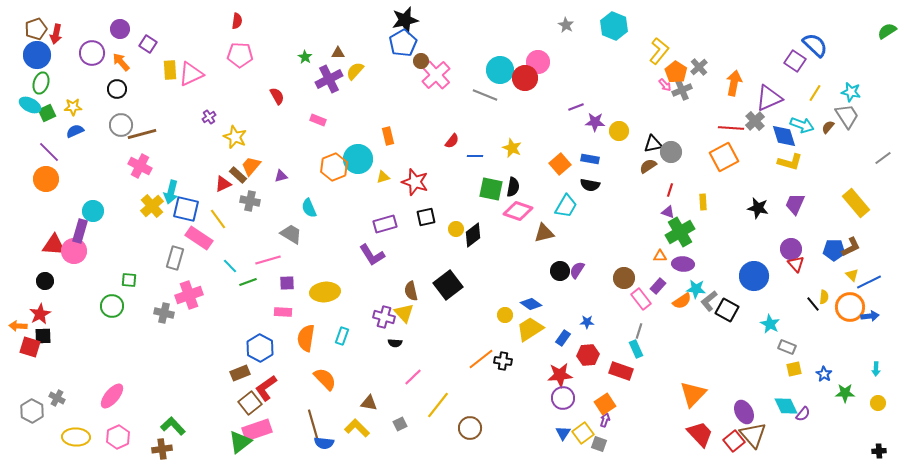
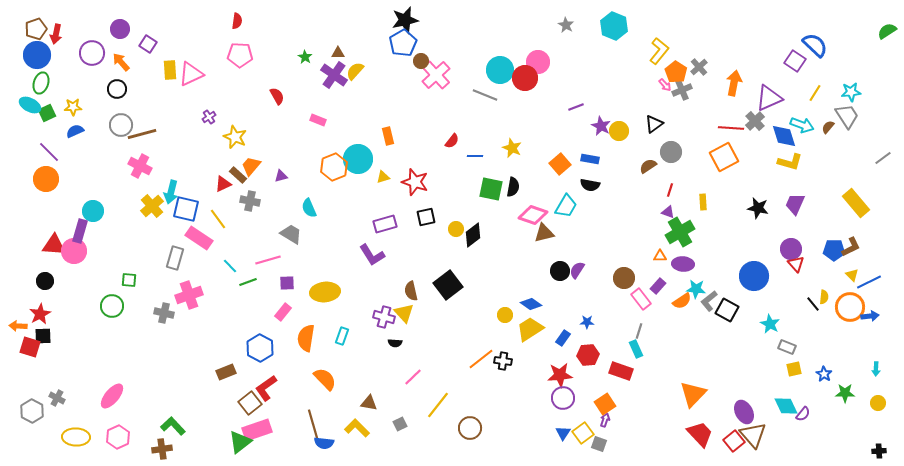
purple cross at (329, 79): moved 5 px right, 4 px up; rotated 28 degrees counterclockwise
cyan star at (851, 92): rotated 18 degrees counterclockwise
purple star at (595, 122): moved 6 px right, 4 px down; rotated 24 degrees clockwise
black triangle at (653, 144): moved 1 px right, 20 px up; rotated 24 degrees counterclockwise
pink diamond at (518, 211): moved 15 px right, 4 px down
pink rectangle at (283, 312): rotated 54 degrees counterclockwise
brown rectangle at (240, 373): moved 14 px left, 1 px up
